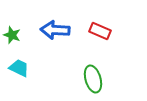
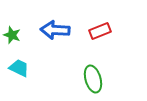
red rectangle: rotated 45 degrees counterclockwise
